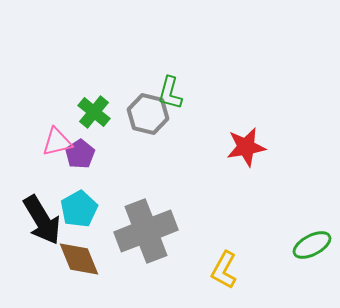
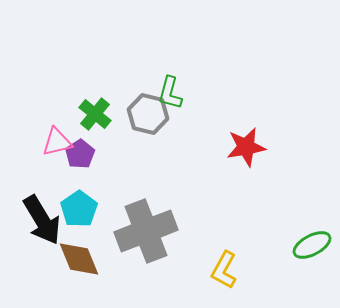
green cross: moved 1 px right, 2 px down
cyan pentagon: rotated 6 degrees counterclockwise
